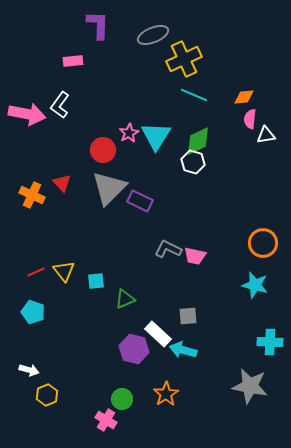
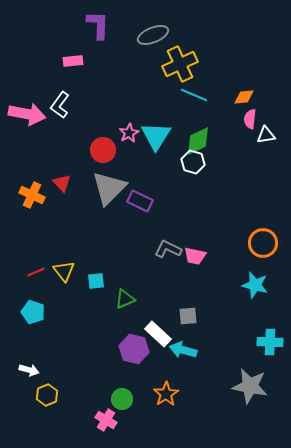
yellow cross: moved 4 px left, 5 px down
